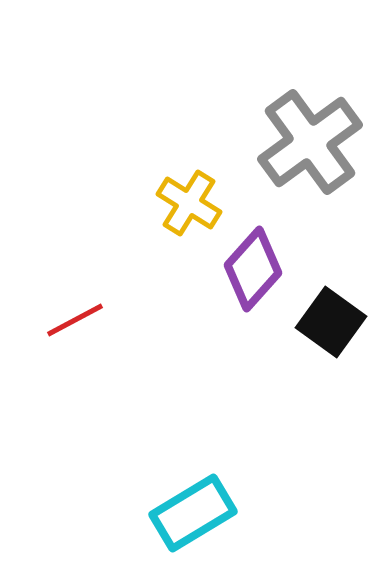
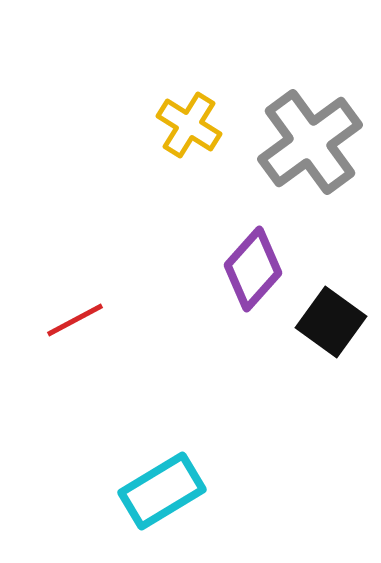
yellow cross: moved 78 px up
cyan rectangle: moved 31 px left, 22 px up
